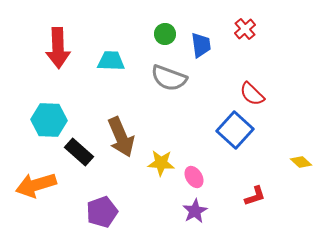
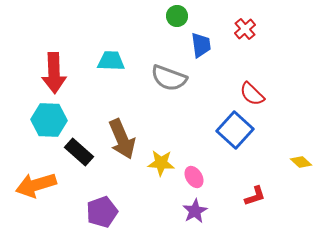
green circle: moved 12 px right, 18 px up
red arrow: moved 4 px left, 25 px down
brown arrow: moved 1 px right, 2 px down
